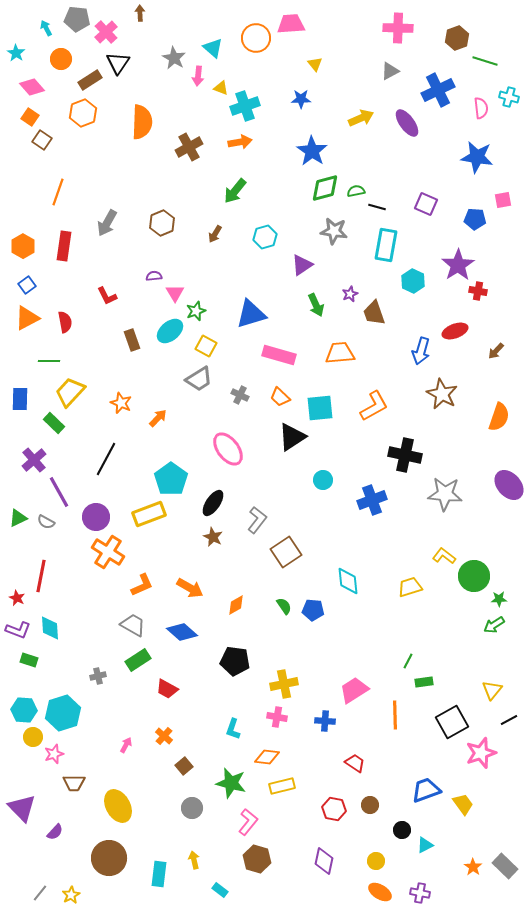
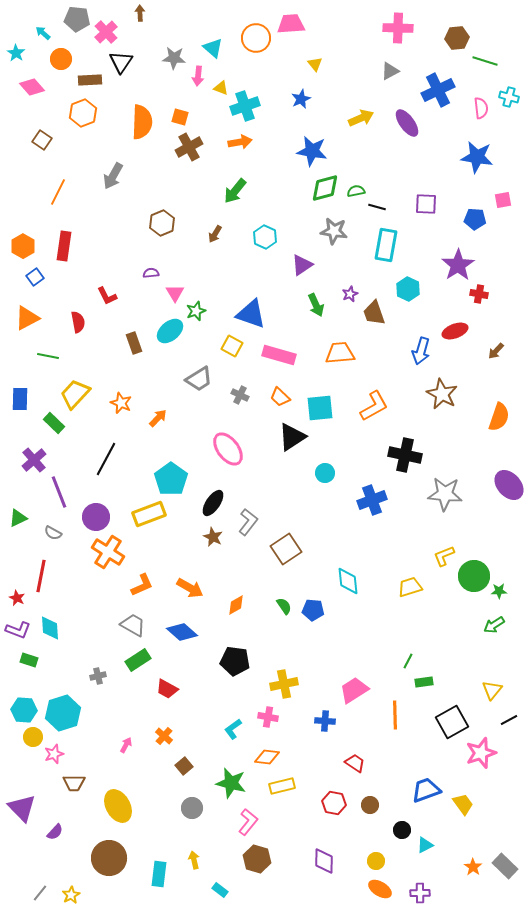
cyan arrow at (46, 28): moved 3 px left, 5 px down; rotated 21 degrees counterclockwise
brown hexagon at (457, 38): rotated 15 degrees clockwise
gray star at (174, 58): rotated 25 degrees counterclockwise
black triangle at (118, 63): moved 3 px right, 1 px up
brown rectangle at (90, 80): rotated 30 degrees clockwise
blue star at (301, 99): rotated 24 degrees counterclockwise
orange square at (30, 117): moved 150 px right; rotated 18 degrees counterclockwise
blue star at (312, 151): rotated 24 degrees counterclockwise
orange line at (58, 192): rotated 8 degrees clockwise
purple square at (426, 204): rotated 20 degrees counterclockwise
gray arrow at (107, 223): moved 6 px right, 47 px up
cyan hexagon at (265, 237): rotated 20 degrees counterclockwise
purple semicircle at (154, 276): moved 3 px left, 3 px up
cyan hexagon at (413, 281): moved 5 px left, 8 px down
blue square at (27, 285): moved 8 px right, 8 px up
red cross at (478, 291): moved 1 px right, 3 px down
blue triangle at (251, 314): rotated 36 degrees clockwise
red semicircle at (65, 322): moved 13 px right
brown rectangle at (132, 340): moved 2 px right, 3 px down
yellow square at (206, 346): moved 26 px right
green line at (49, 361): moved 1 px left, 5 px up; rotated 10 degrees clockwise
yellow trapezoid at (70, 392): moved 5 px right, 2 px down
cyan circle at (323, 480): moved 2 px right, 7 px up
purple line at (59, 492): rotated 8 degrees clockwise
gray L-shape at (257, 520): moved 9 px left, 2 px down
gray semicircle at (46, 522): moved 7 px right, 11 px down
brown square at (286, 552): moved 3 px up
yellow L-shape at (444, 556): rotated 60 degrees counterclockwise
green star at (499, 599): moved 8 px up
pink cross at (277, 717): moved 9 px left
cyan L-shape at (233, 729): rotated 35 degrees clockwise
red hexagon at (334, 809): moved 6 px up
purple diamond at (324, 861): rotated 12 degrees counterclockwise
orange ellipse at (380, 892): moved 3 px up
purple cross at (420, 893): rotated 12 degrees counterclockwise
